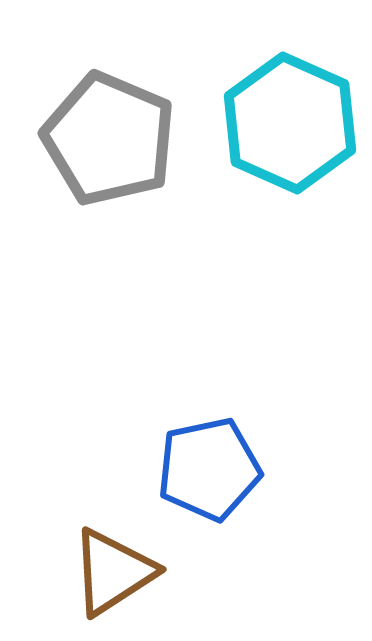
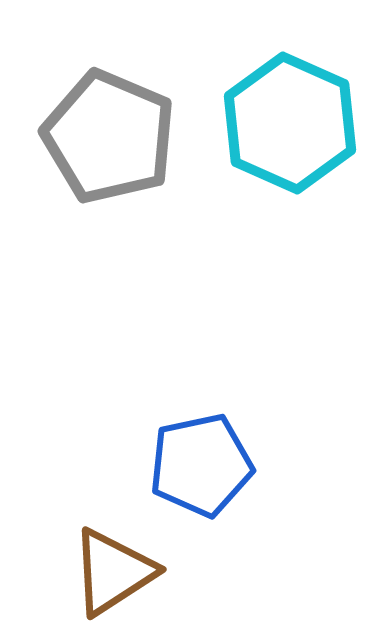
gray pentagon: moved 2 px up
blue pentagon: moved 8 px left, 4 px up
